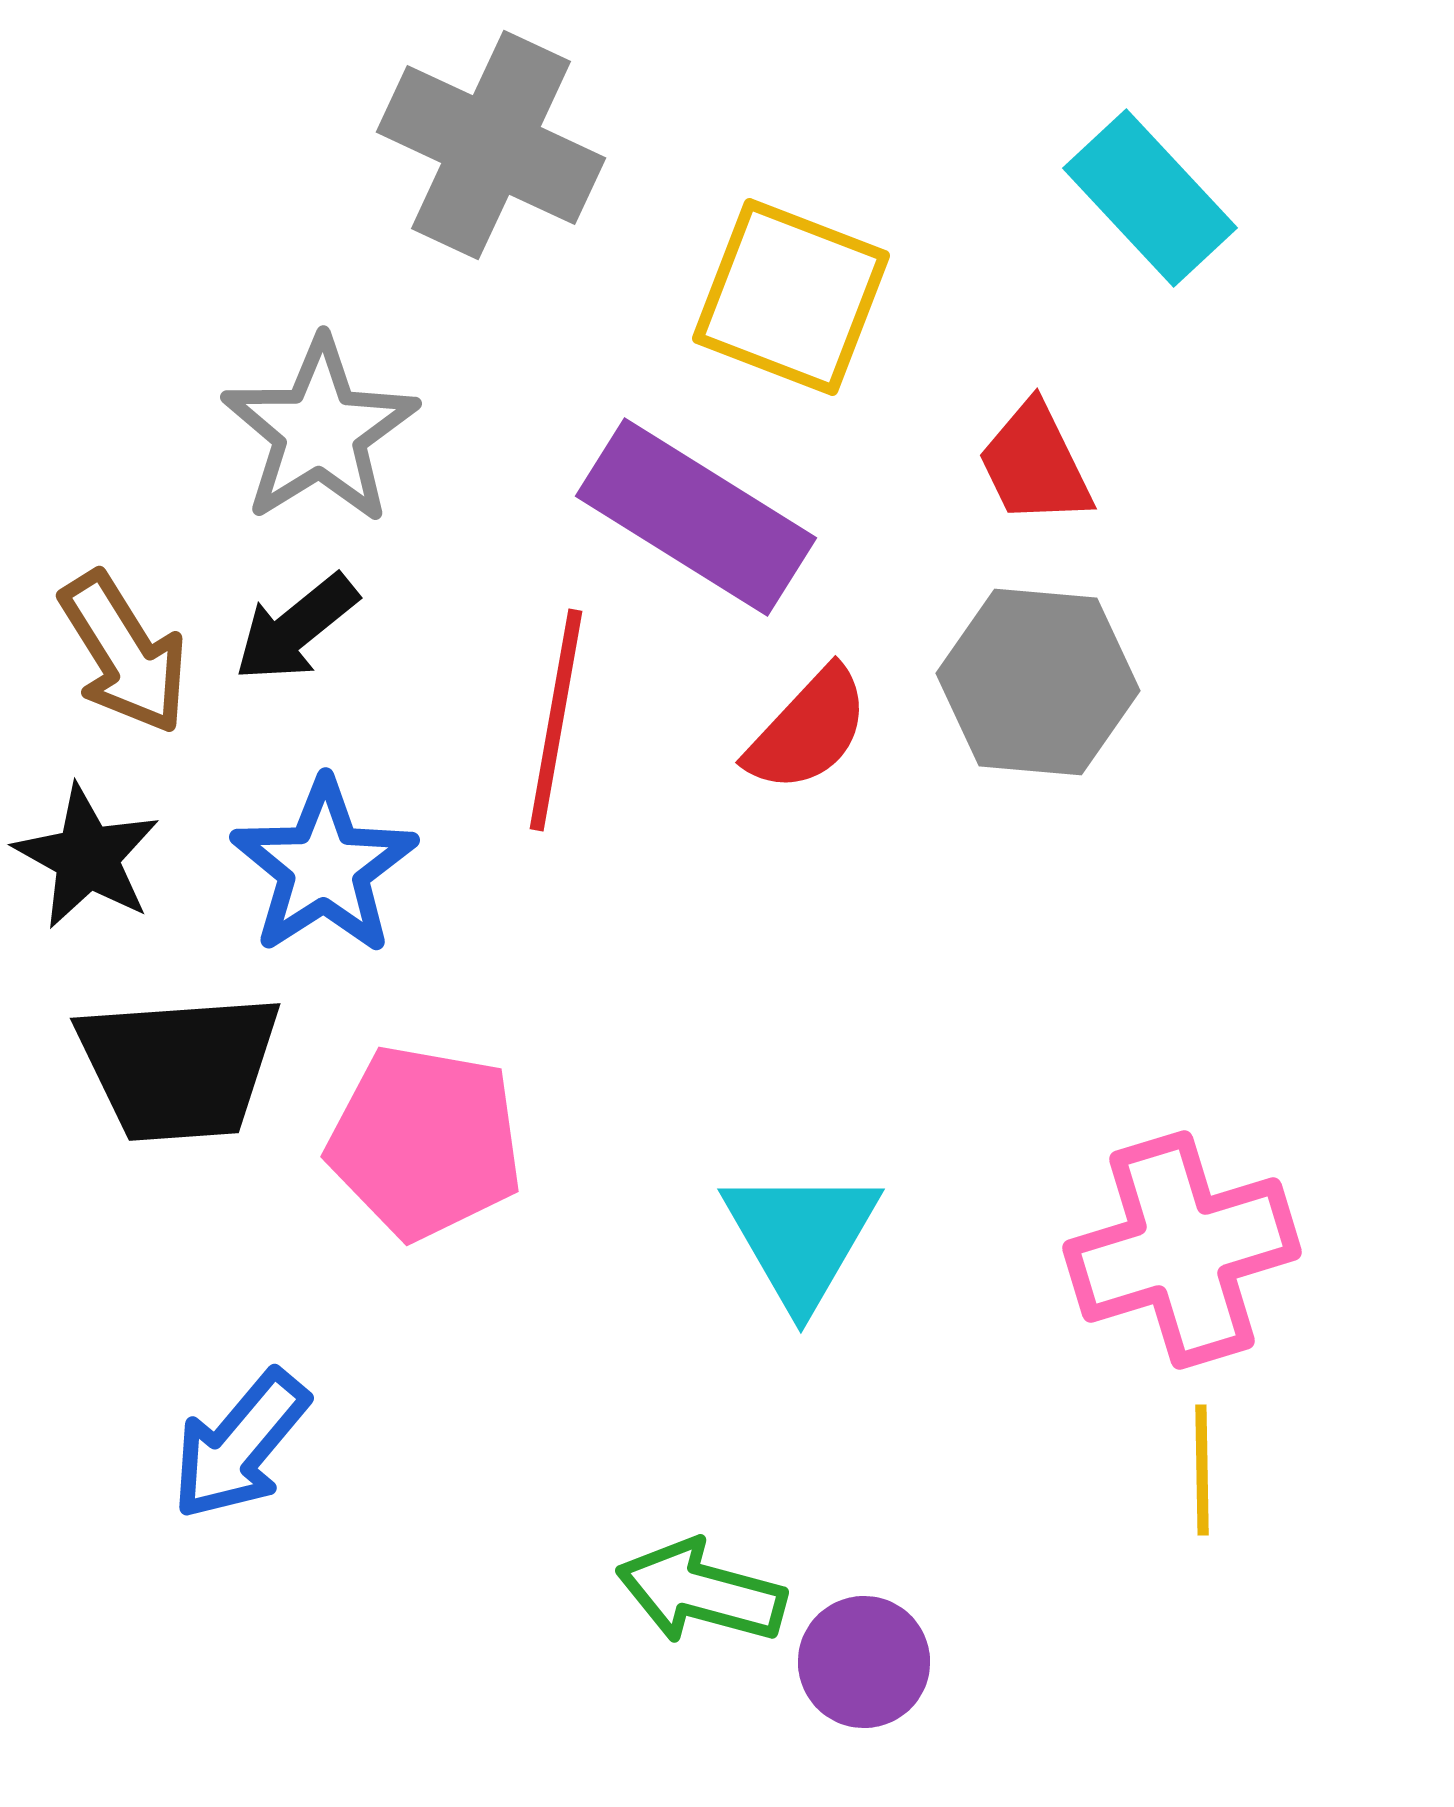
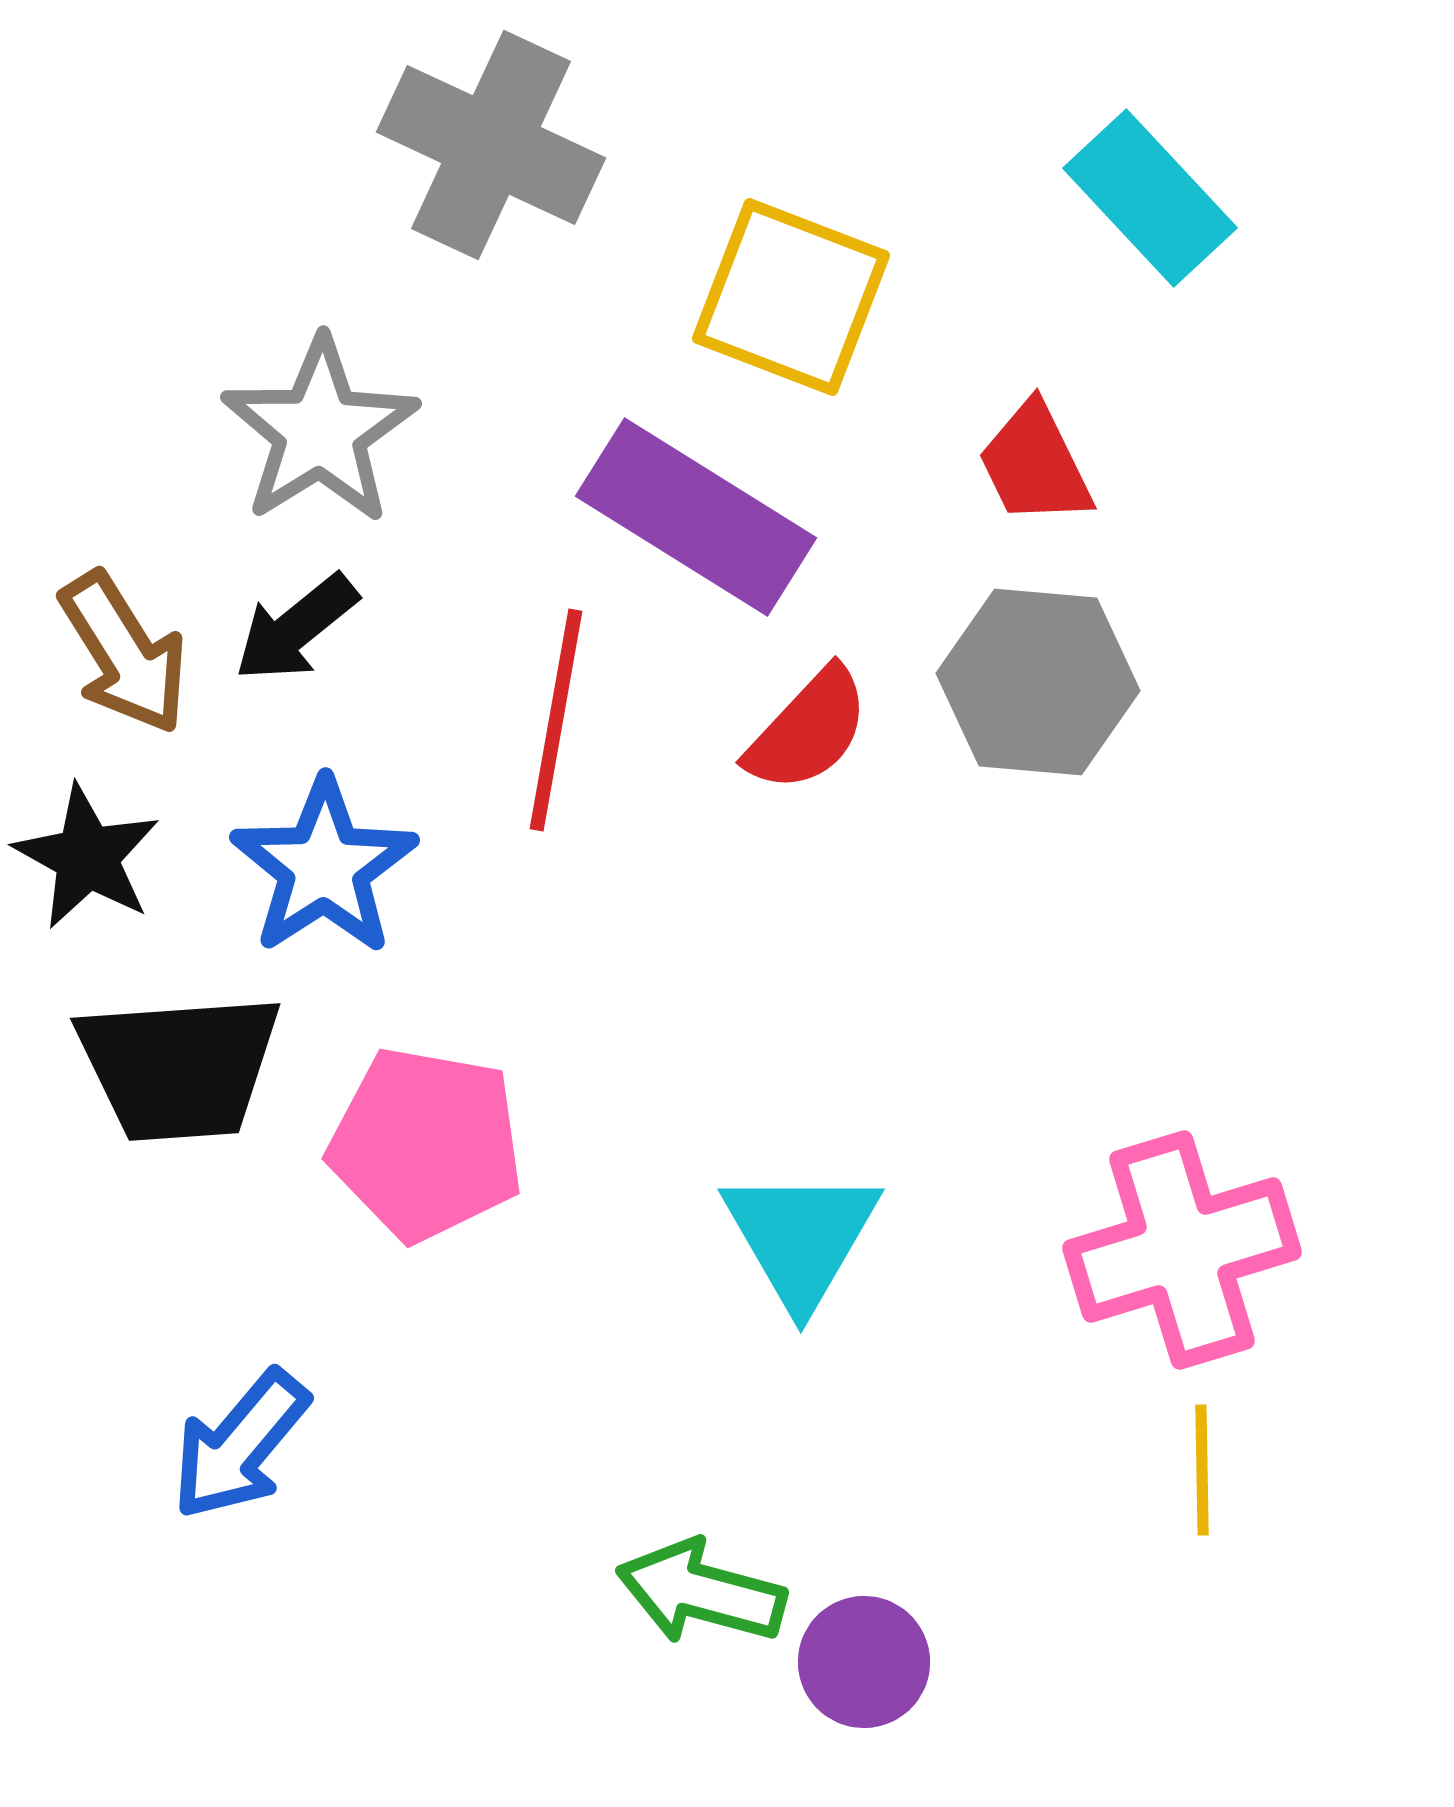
pink pentagon: moved 1 px right, 2 px down
